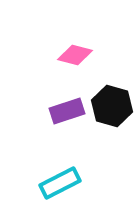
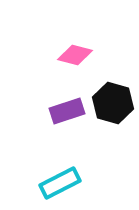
black hexagon: moved 1 px right, 3 px up
